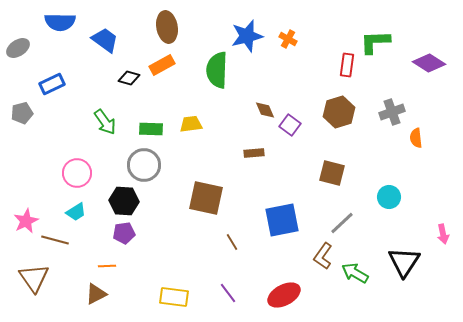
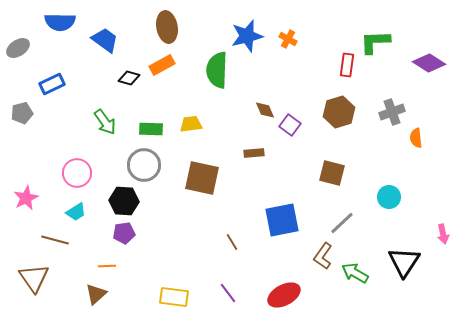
brown square at (206, 198): moved 4 px left, 20 px up
pink star at (26, 221): moved 23 px up
brown triangle at (96, 294): rotated 15 degrees counterclockwise
